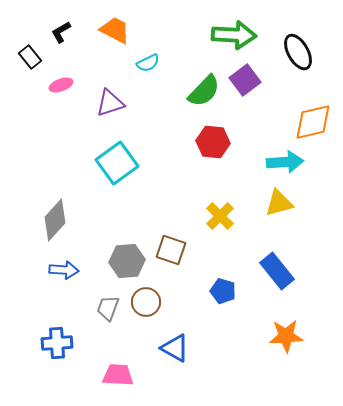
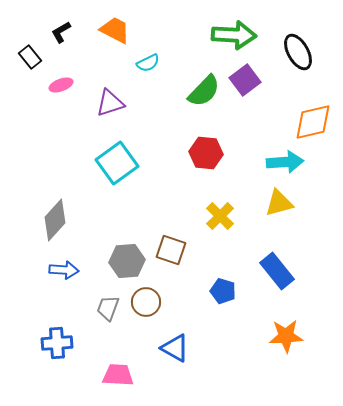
red hexagon: moved 7 px left, 11 px down
